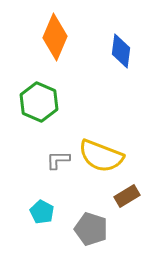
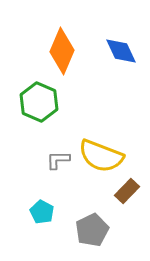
orange diamond: moved 7 px right, 14 px down
blue diamond: rotated 32 degrees counterclockwise
brown rectangle: moved 5 px up; rotated 15 degrees counterclockwise
gray pentagon: moved 1 px right, 1 px down; rotated 28 degrees clockwise
